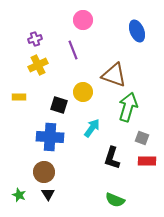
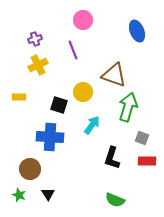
cyan arrow: moved 3 px up
brown circle: moved 14 px left, 3 px up
